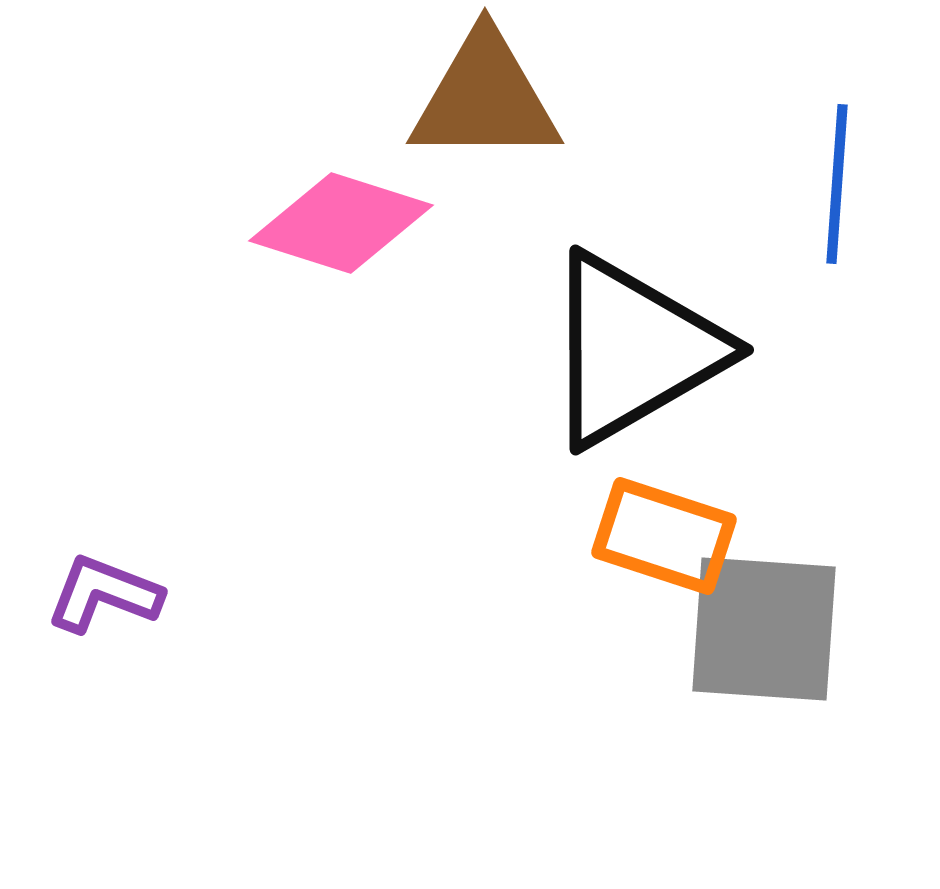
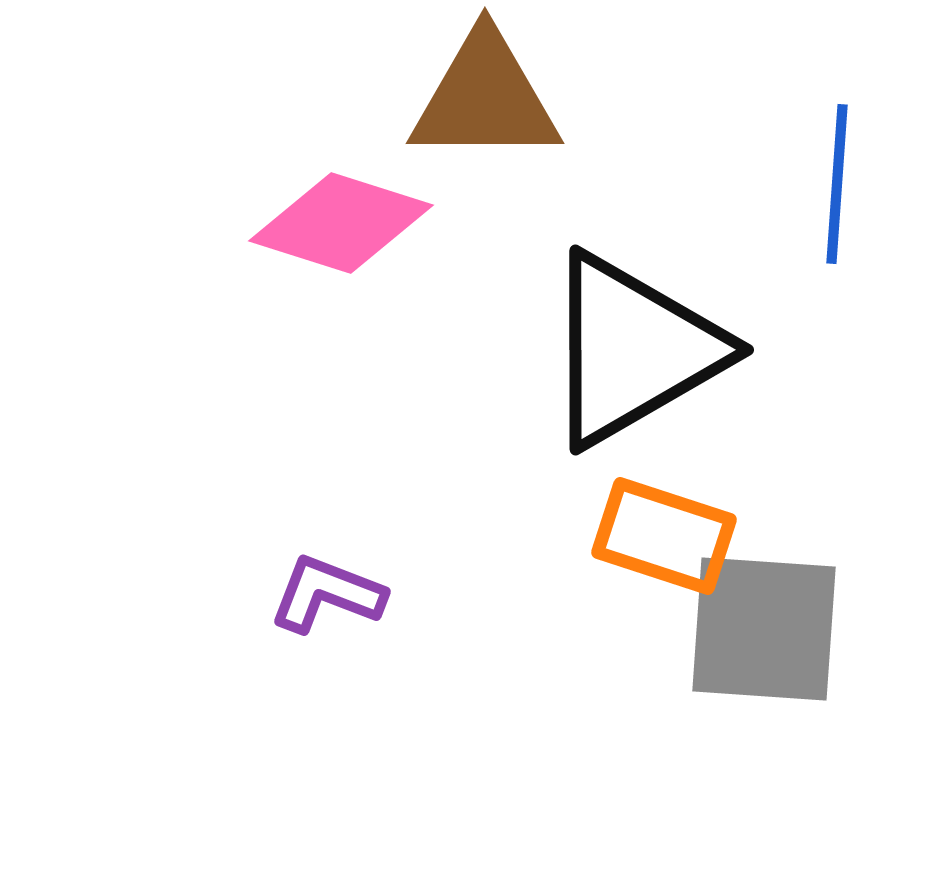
purple L-shape: moved 223 px right
